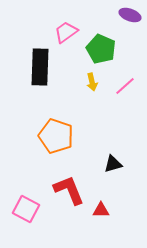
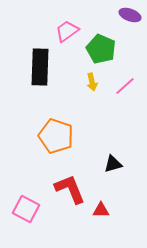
pink trapezoid: moved 1 px right, 1 px up
red L-shape: moved 1 px right, 1 px up
